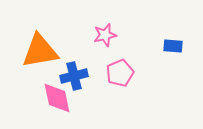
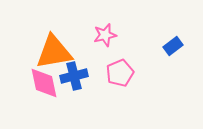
blue rectangle: rotated 42 degrees counterclockwise
orange triangle: moved 14 px right, 1 px down
pink diamond: moved 13 px left, 15 px up
